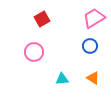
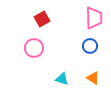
pink trapezoid: rotated 120 degrees clockwise
pink circle: moved 4 px up
cyan triangle: rotated 24 degrees clockwise
